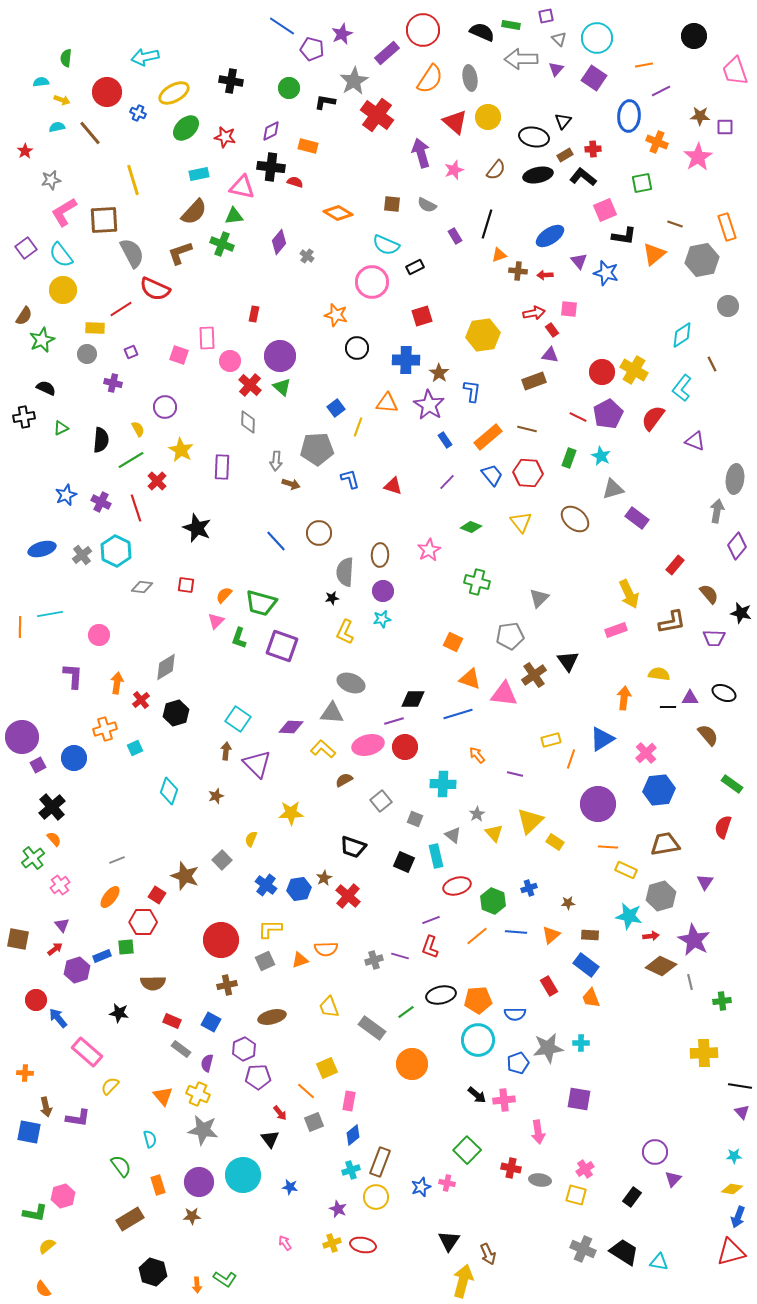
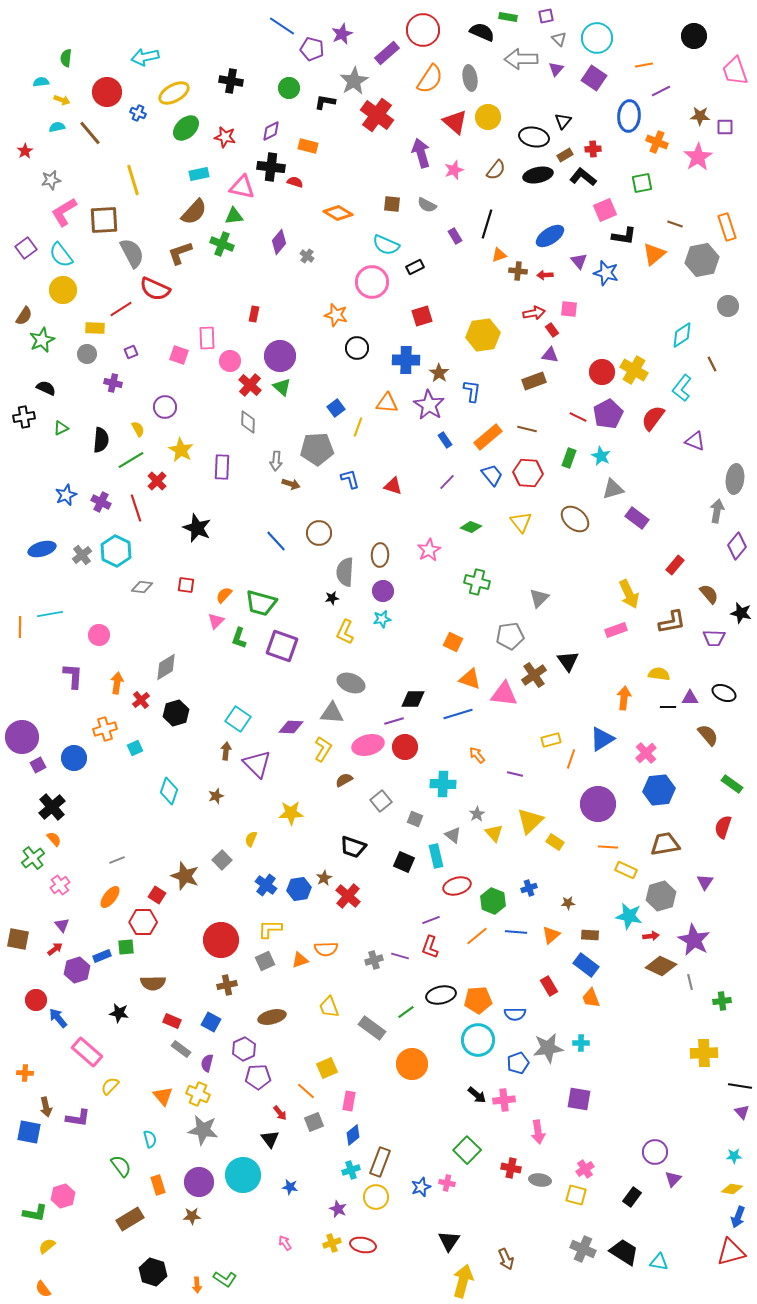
green rectangle at (511, 25): moved 3 px left, 8 px up
yellow L-shape at (323, 749): rotated 80 degrees clockwise
brown arrow at (488, 1254): moved 18 px right, 5 px down
